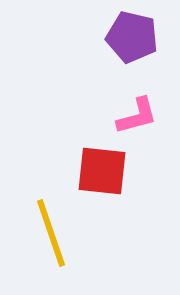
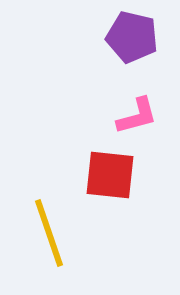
red square: moved 8 px right, 4 px down
yellow line: moved 2 px left
